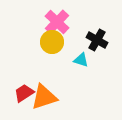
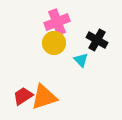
pink cross: rotated 25 degrees clockwise
yellow circle: moved 2 px right, 1 px down
cyan triangle: rotated 28 degrees clockwise
red trapezoid: moved 1 px left, 3 px down
